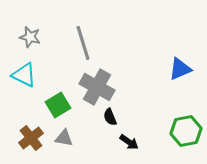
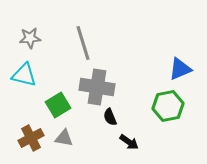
gray star: moved 1 px down; rotated 20 degrees counterclockwise
cyan triangle: rotated 12 degrees counterclockwise
gray cross: rotated 20 degrees counterclockwise
green hexagon: moved 18 px left, 25 px up
brown cross: rotated 10 degrees clockwise
